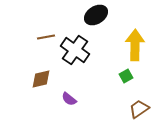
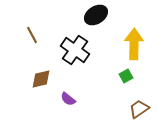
brown line: moved 14 px left, 2 px up; rotated 72 degrees clockwise
yellow arrow: moved 1 px left, 1 px up
purple semicircle: moved 1 px left
